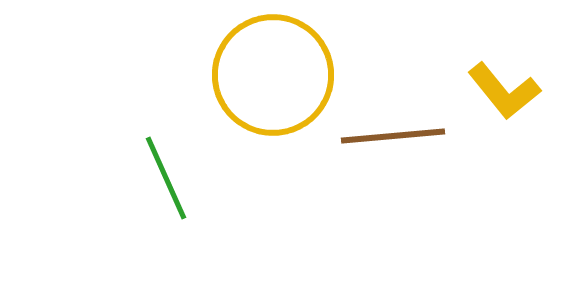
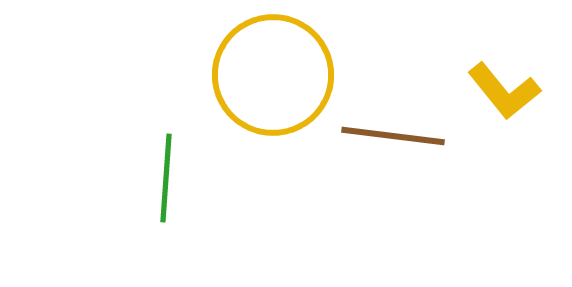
brown line: rotated 12 degrees clockwise
green line: rotated 28 degrees clockwise
